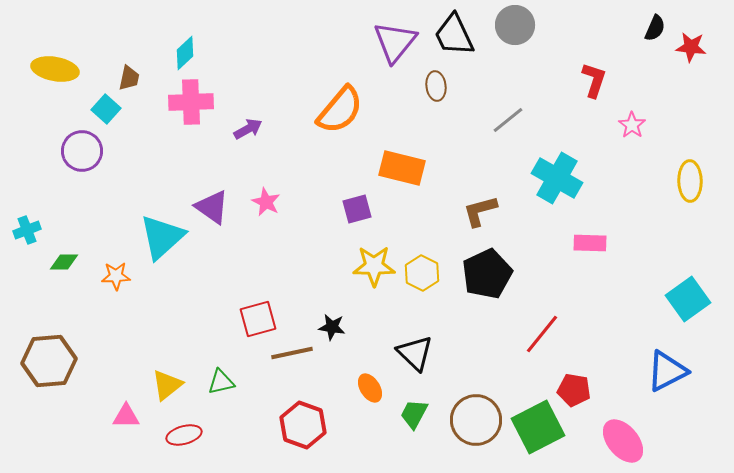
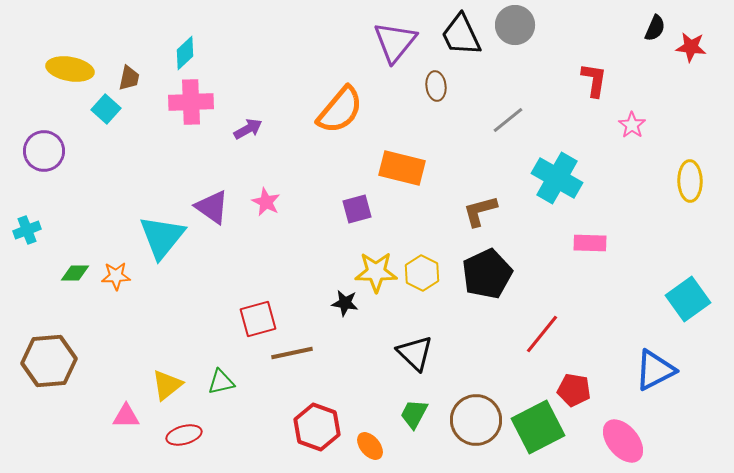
black trapezoid at (454, 35): moved 7 px right
yellow ellipse at (55, 69): moved 15 px right
red L-shape at (594, 80): rotated 9 degrees counterclockwise
purple circle at (82, 151): moved 38 px left
cyan triangle at (162, 237): rotated 9 degrees counterclockwise
green diamond at (64, 262): moved 11 px right, 11 px down
yellow star at (374, 266): moved 2 px right, 6 px down
black star at (332, 327): moved 13 px right, 24 px up
blue triangle at (667, 371): moved 12 px left, 1 px up
orange ellipse at (370, 388): moved 58 px down; rotated 8 degrees counterclockwise
red hexagon at (303, 425): moved 14 px right, 2 px down
